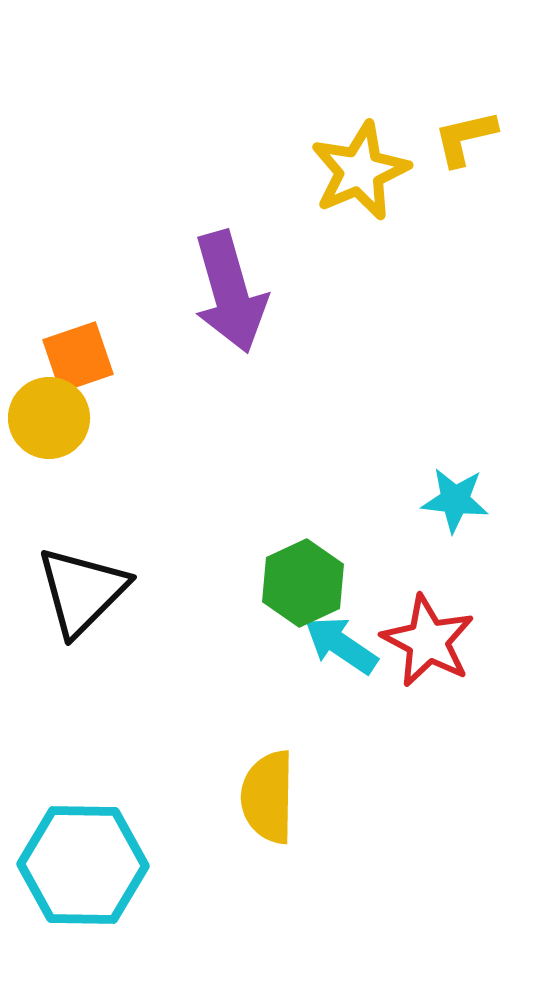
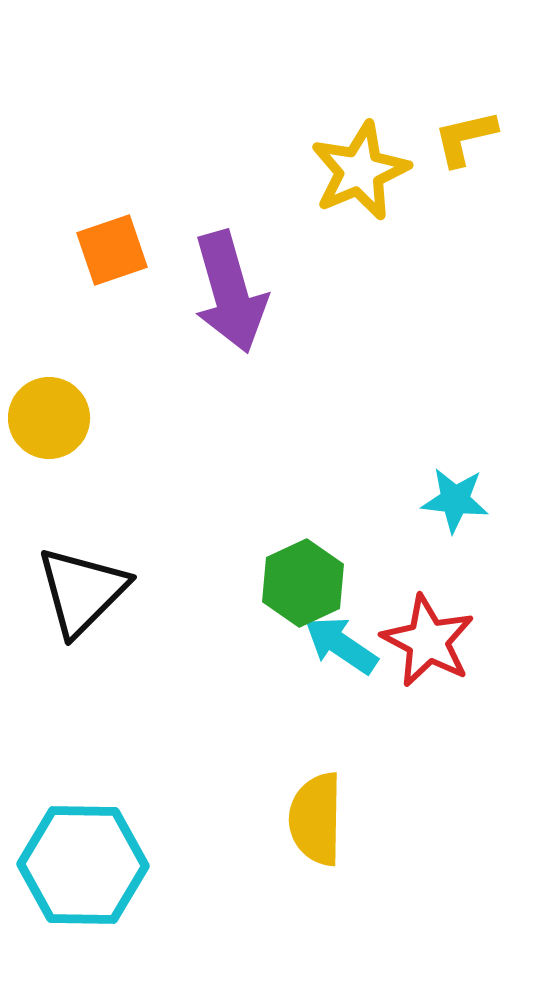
orange square: moved 34 px right, 107 px up
yellow semicircle: moved 48 px right, 22 px down
